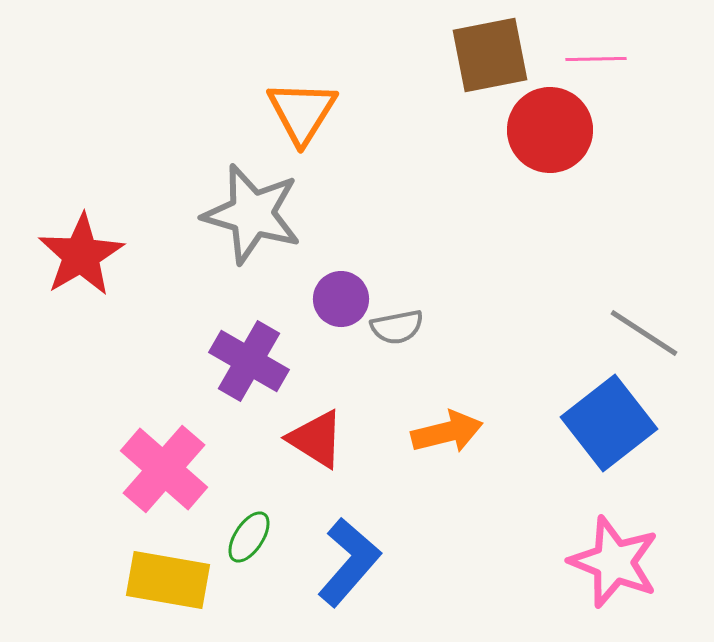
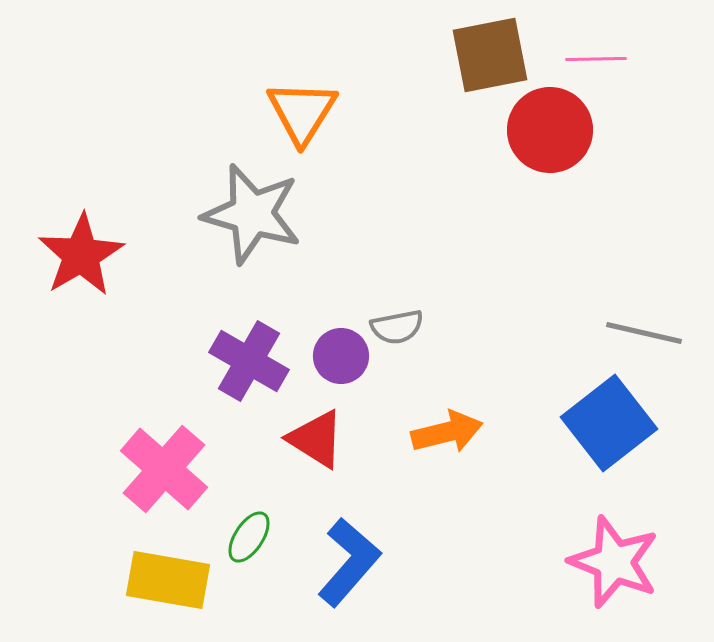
purple circle: moved 57 px down
gray line: rotated 20 degrees counterclockwise
